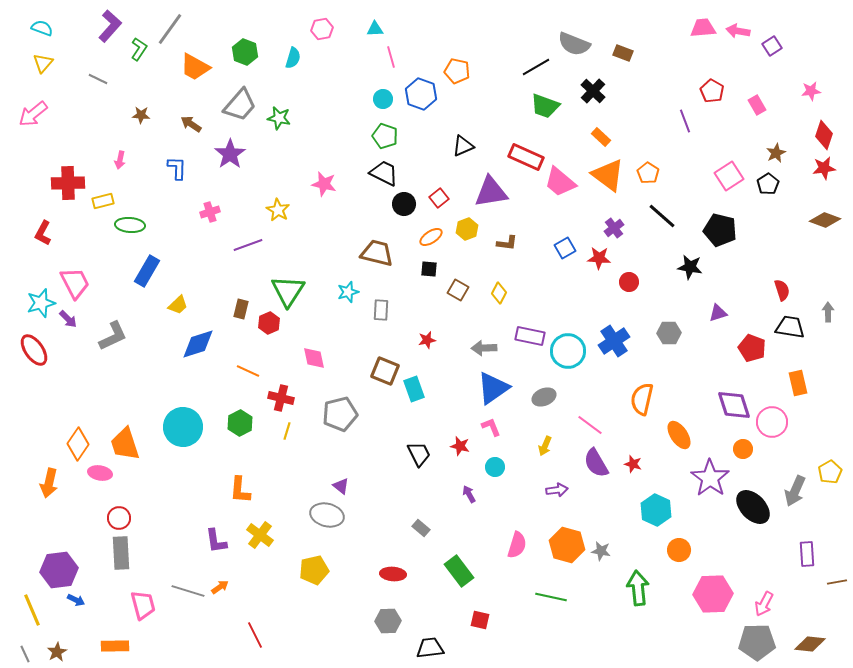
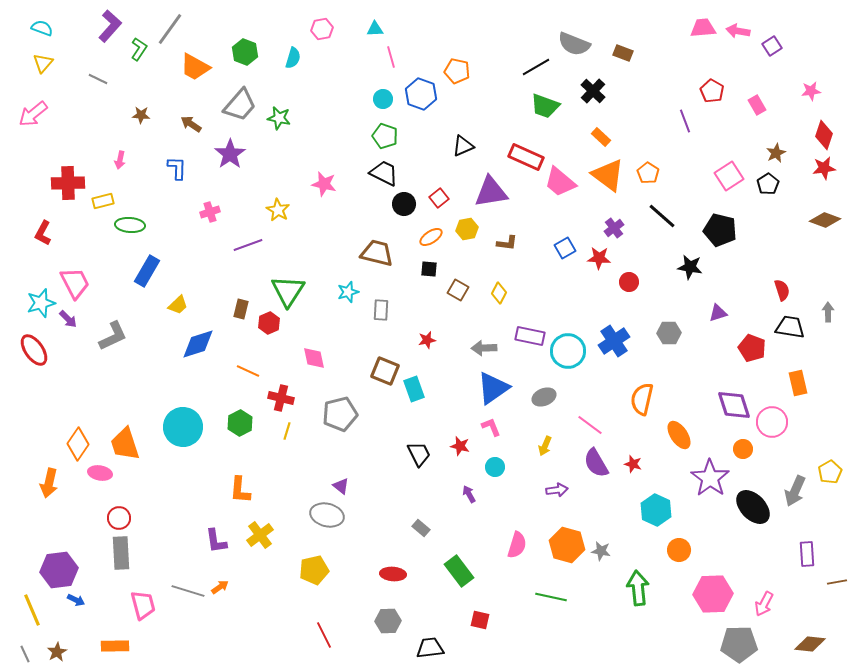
yellow hexagon at (467, 229): rotated 10 degrees clockwise
yellow cross at (260, 535): rotated 16 degrees clockwise
red line at (255, 635): moved 69 px right
gray pentagon at (757, 642): moved 18 px left, 2 px down
